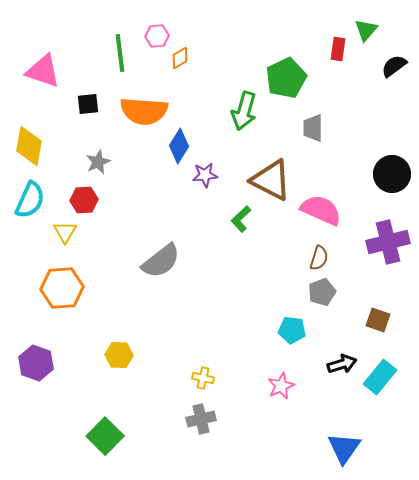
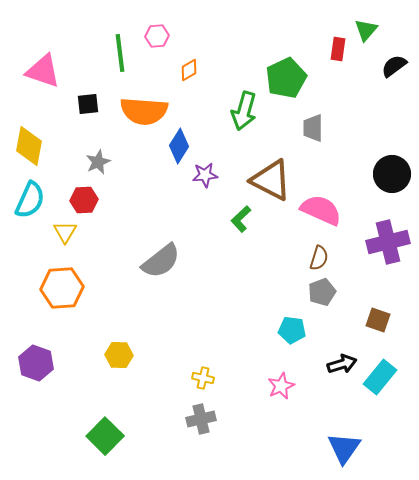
orange diamond: moved 9 px right, 12 px down
